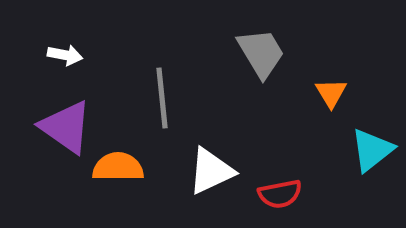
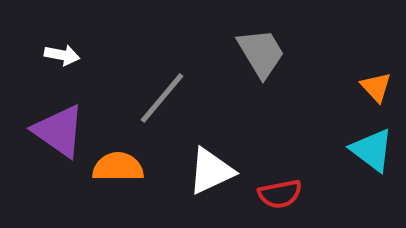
white arrow: moved 3 px left
orange triangle: moved 45 px right, 6 px up; rotated 12 degrees counterclockwise
gray line: rotated 46 degrees clockwise
purple triangle: moved 7 px left, 4 px down
cyan triangle: rotated 45 degrees counterclockwise
